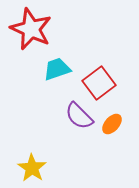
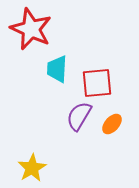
cyan trapezoid: rotated 68 degrees counterclockwise
red square: moved 2 px left; rotated 32 degrees clockwise
purple semicircle: rotated 76 degrees clockwise
yellow star: rotated 8 degrees clockwise
